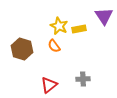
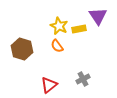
purple triangle: moved 6 px left
orange semicircle: moved 3 px right
gray cross: rotated 24 degrees counterclockwise
